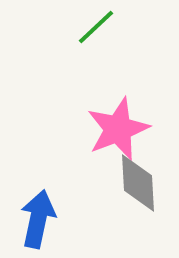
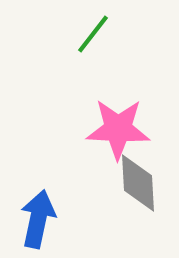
green line: moved 3 px left, 7 px down; rotated 9 degrees counterclockwise
pink star: rotated 24 degrees clockwise
